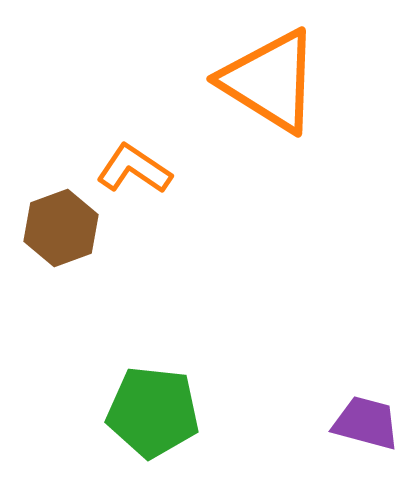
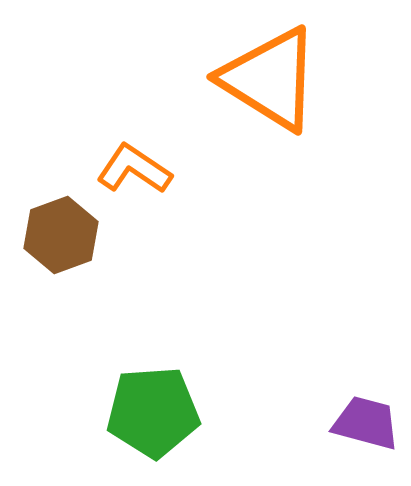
orange triangle: moved 2 px up
brown hexagon: moved 7 px down
green pentagon: rotated 10 degrees counterclockwise
